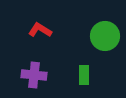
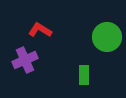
green circle: moved 2 px right, 1 px down
purple cross: moved 9 px left, 15 px up; rotated 30 degrees counterclockwise
